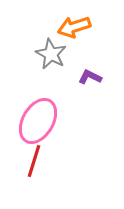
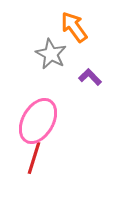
orange arrow: rotated 72 degrees clockwise
purple L-shape: rotated 20 degrees clockwise
red line: moved 3 px up
